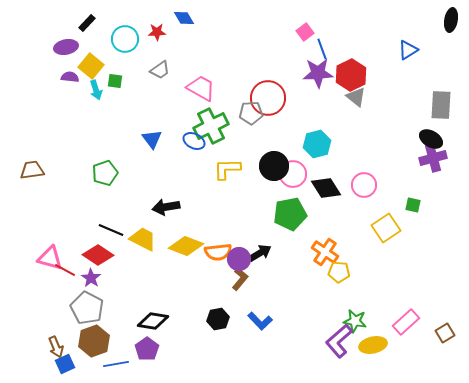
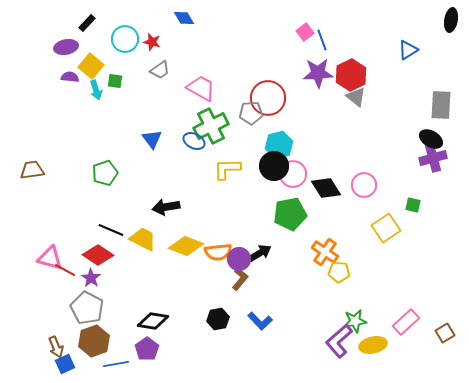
red star at (157, 32): moved 5 px left, 10 px down; rotated 18 degrees clockwise
blue line at (322, 49): moved 9 px up
cyan hexagon at (317, 144): moved 38 px left, 1 px down
green star at (355, 321): rotated 20 degrees counterclockwise
